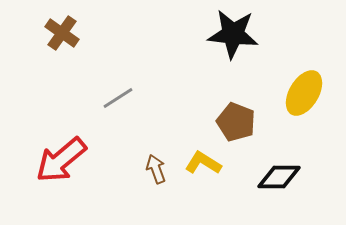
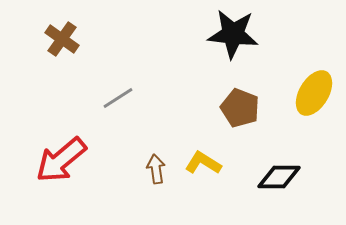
brown cross: moved 6 px down
yellow ellipse: moved 10 px right
brown pentagon: moved 4 px right, 14 px up
brown arrow: rotated 12 degrees clockwise
